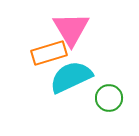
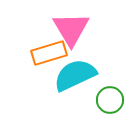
cyan semicircle: moved 4 px right, 2 px up
green circle: moved 1 px right, 2 px down
